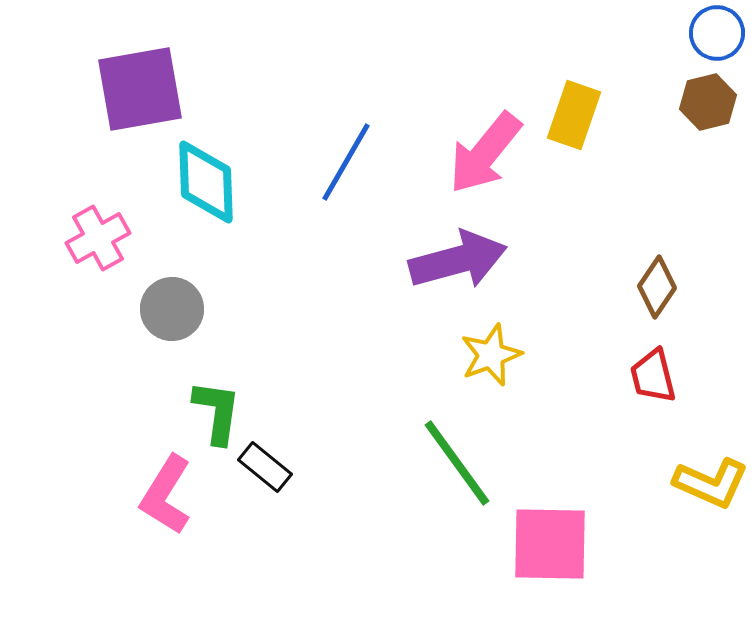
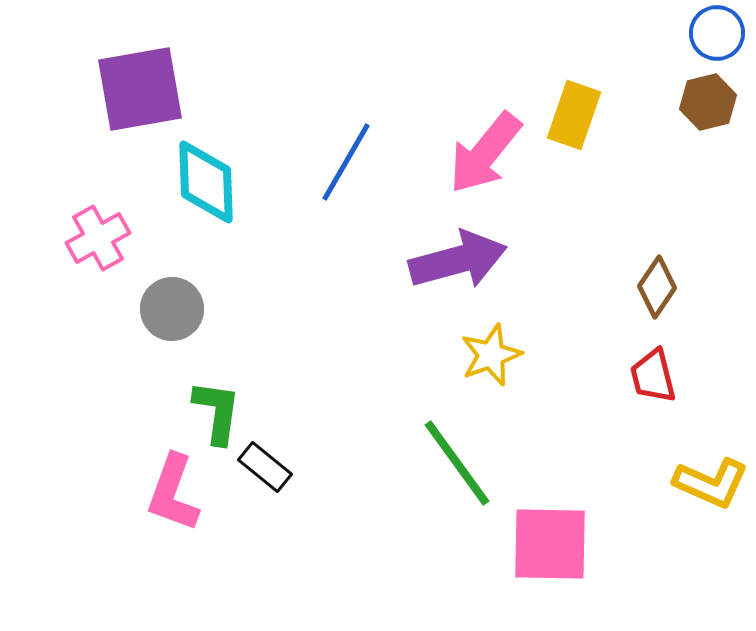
pink L-shape: moved 7 px right, 2 px up; rotated 12 degrees counterclockwise
